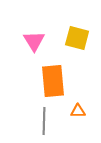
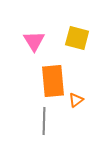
orange triangle: moved 2 px left, 11 px up; rotated 35 degrees counterclockwise
